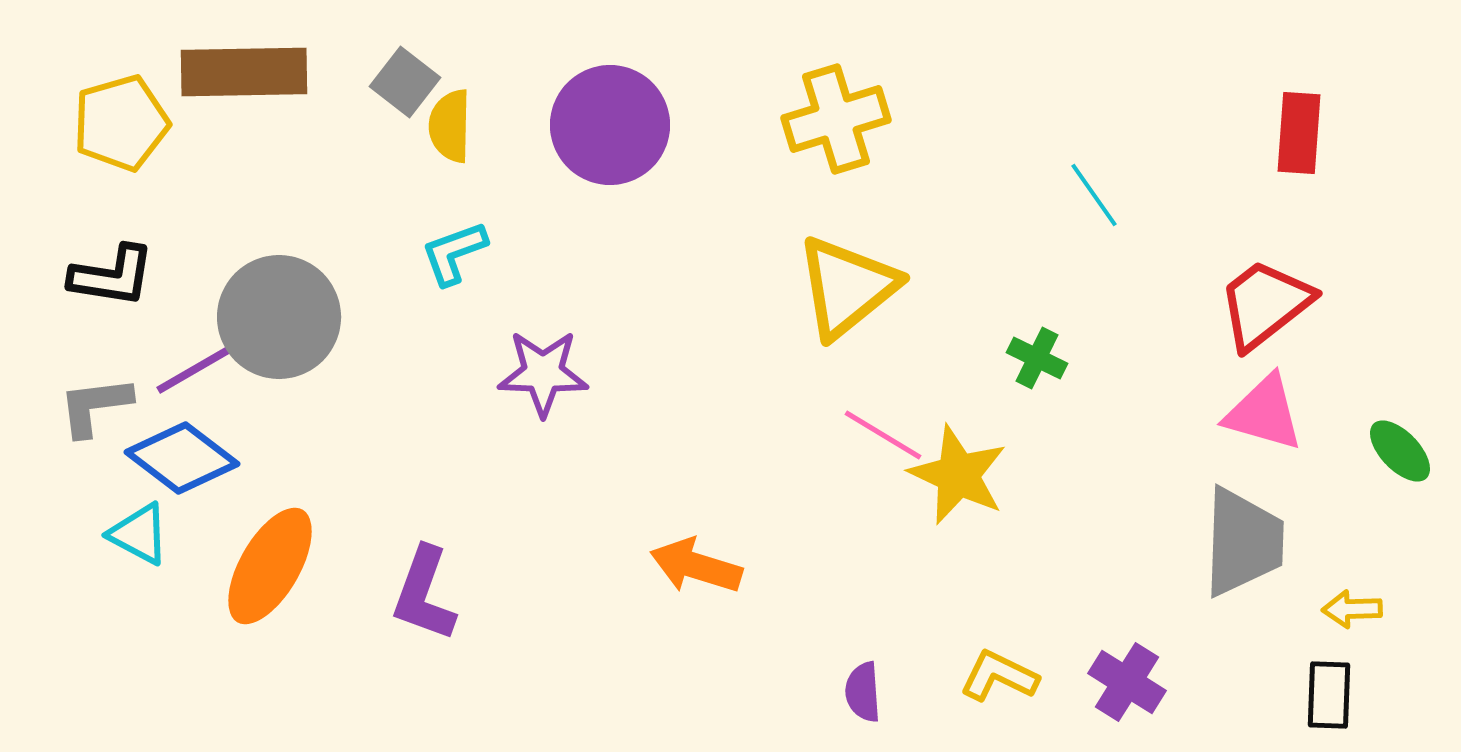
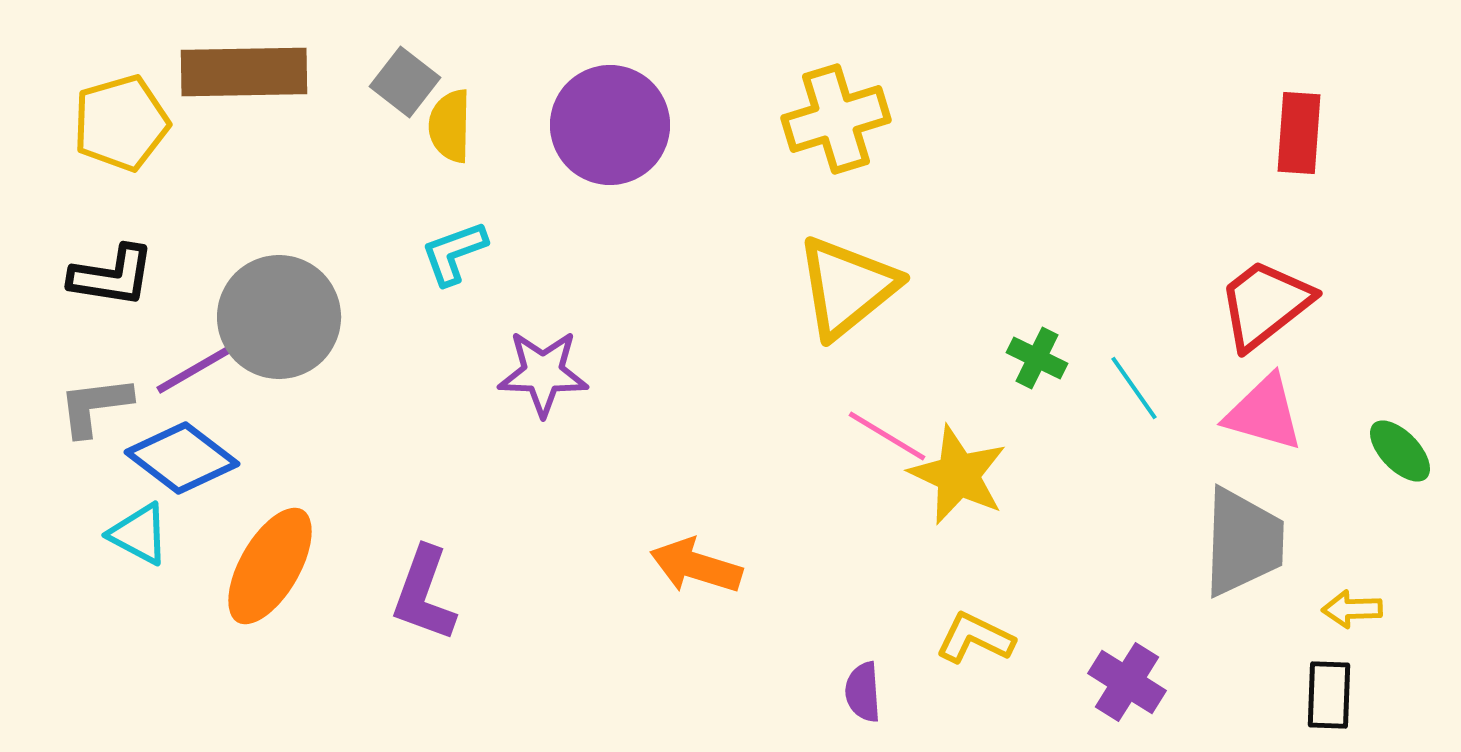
cyan line: moved 40 px right, 193 px down
pink line: moved 4 px right, 1 px down
yellow L-shape: moved 24 px left, 38 px up
